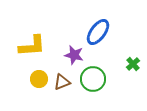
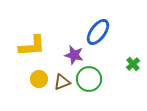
green circle: moved 4 px left
